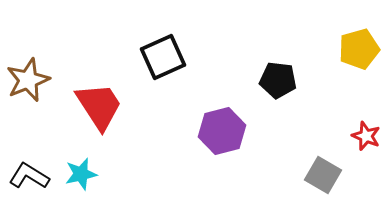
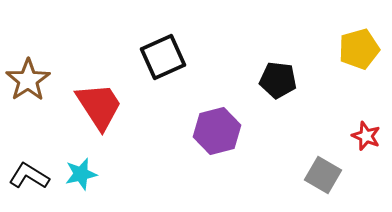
brown star: rotated 12 degrees counterclockwise
purple hexagon: moved 5 px left
